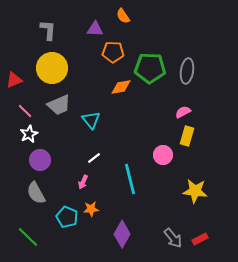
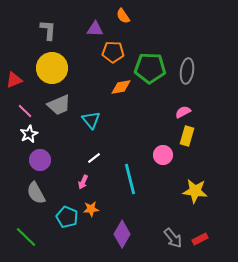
green line: moved 2 px left
